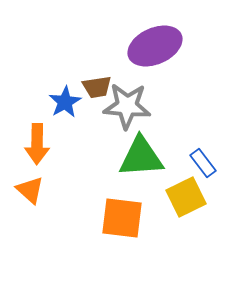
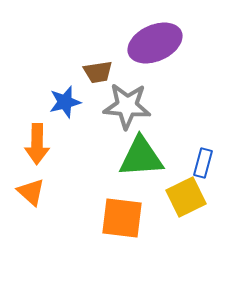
purple ellipse: moved 3 px up
brown trapezoid: moved 1 px right, 15 px up
blue star: rotated 16 degrees clockwise
blue rectangle: rotated 52 degrees clockwise
orange triangle: moved 1 px right, 2 px down
